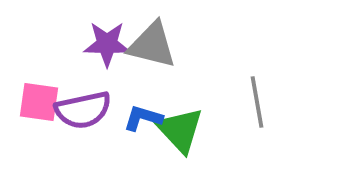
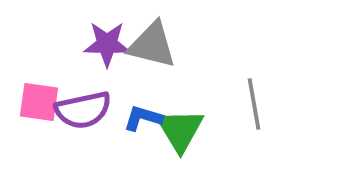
gray line: moved 3 px left, 2 px down
green triangle: rotated 12 degrees clockwise
